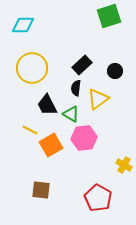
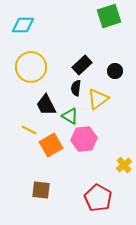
yellow circle: moved 1 px left, 1 px up
black trapezoid: moved 1 px left
green triangle: moved 1 px left, 2 px down
yellow line: moved 1 px left
pink hexagon: moved 1 px down
yellow cross: rotated 21 degrees clockwise
